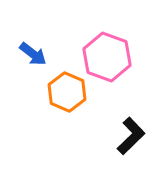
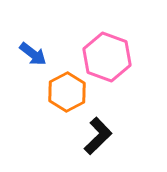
orange hexagon: rotated 9 degrees clockwise
black L-shape: moved 33 px left
